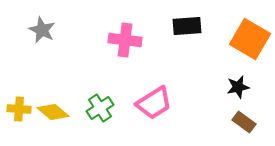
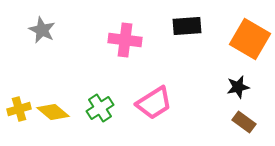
yellow cross: rotated 20 degrees counterclockwise
